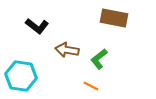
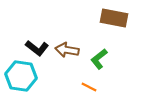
black L-shape: moved 22 px down
orange line: moved 2 px left, 1 px down
